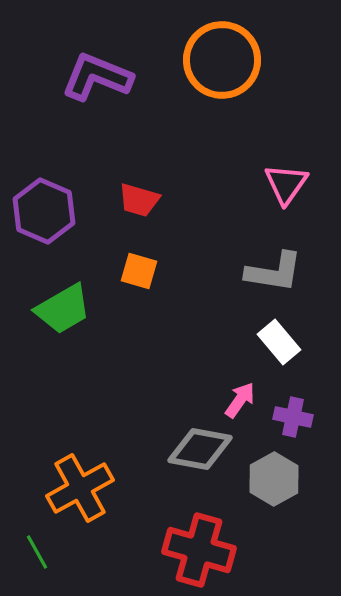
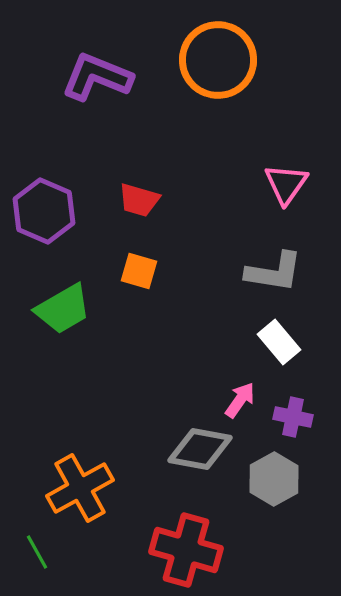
orange circle: moved 4 px left
red cross: moved 13 px left
